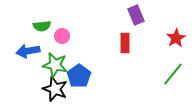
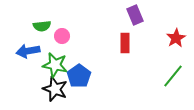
purple rectangle: moved 1 px left
green line: moved 2 px down
